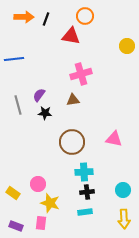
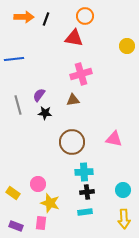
red triangle: moved 3 px right, 2 px down
